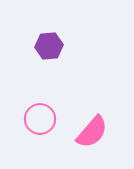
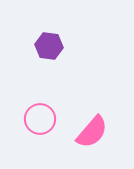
purple hexagon: rotated 12 degrees clockwise
